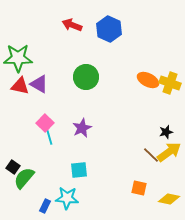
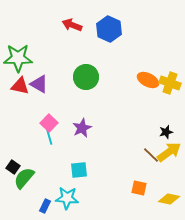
pink square: moved 4 px right
